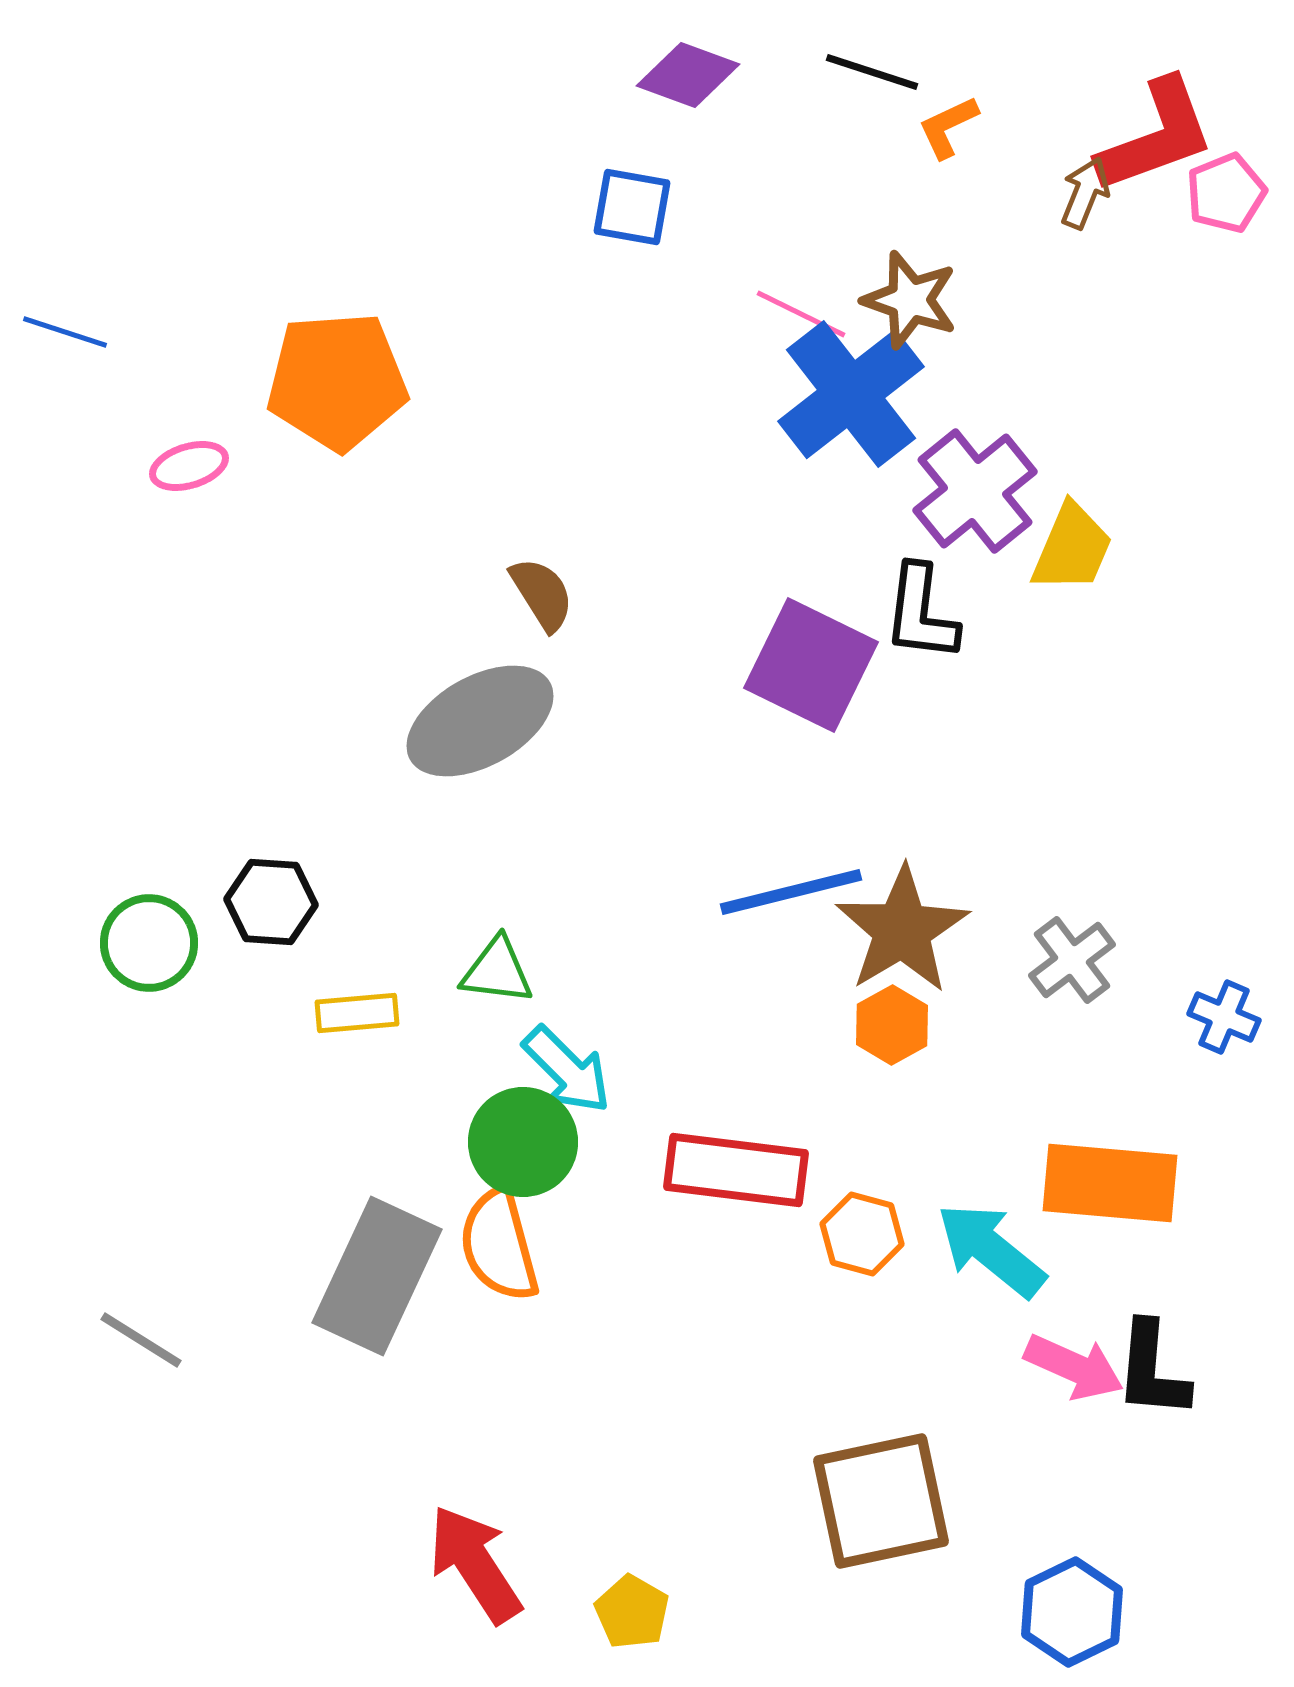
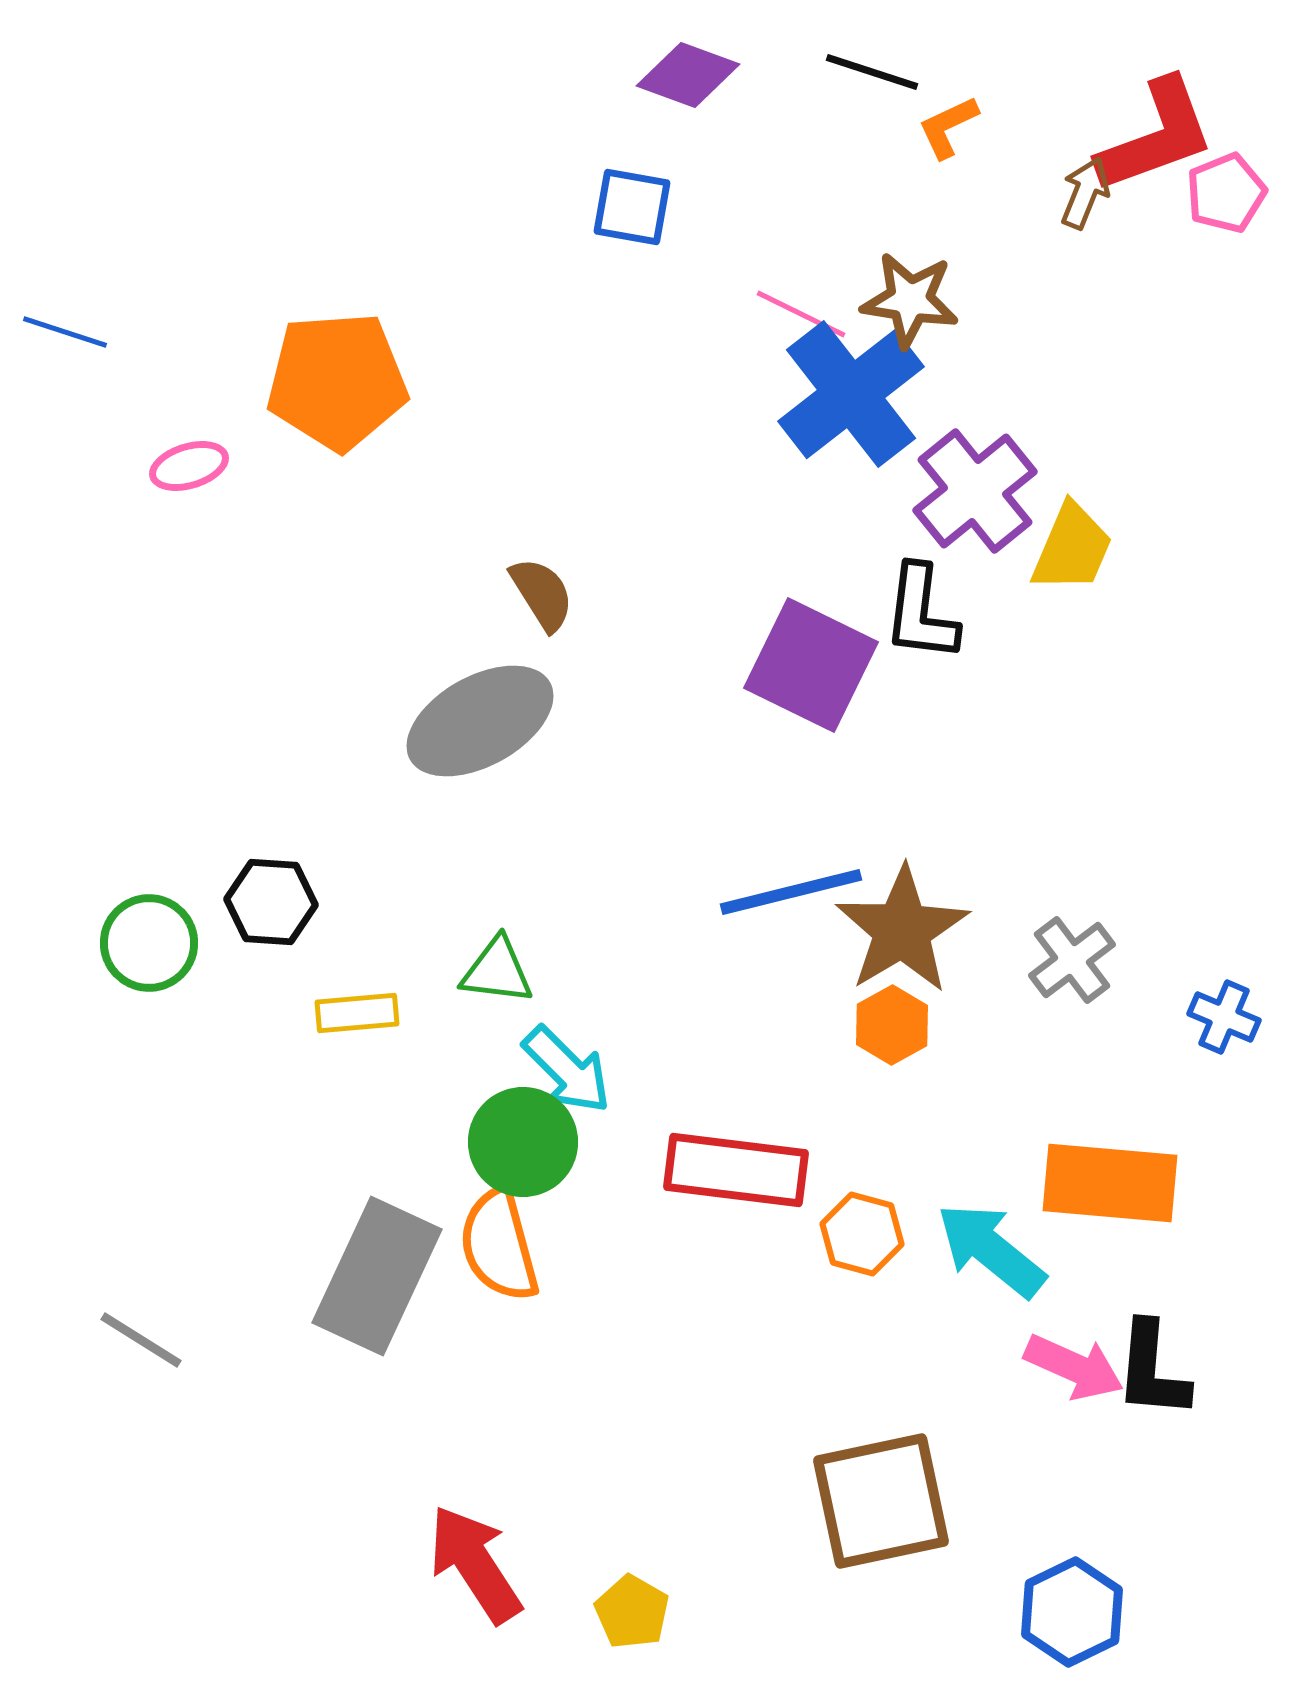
brown star at (910, 300): rotated 10 degrees counterclockwise
